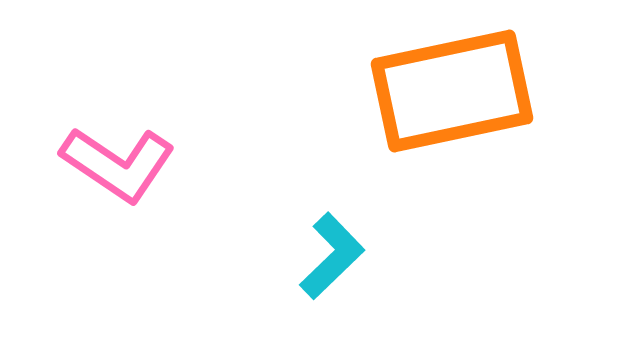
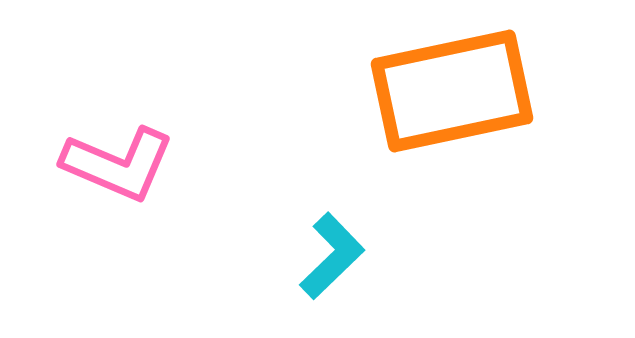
pink L-shape: rotated 11 degrees counterclockwise
